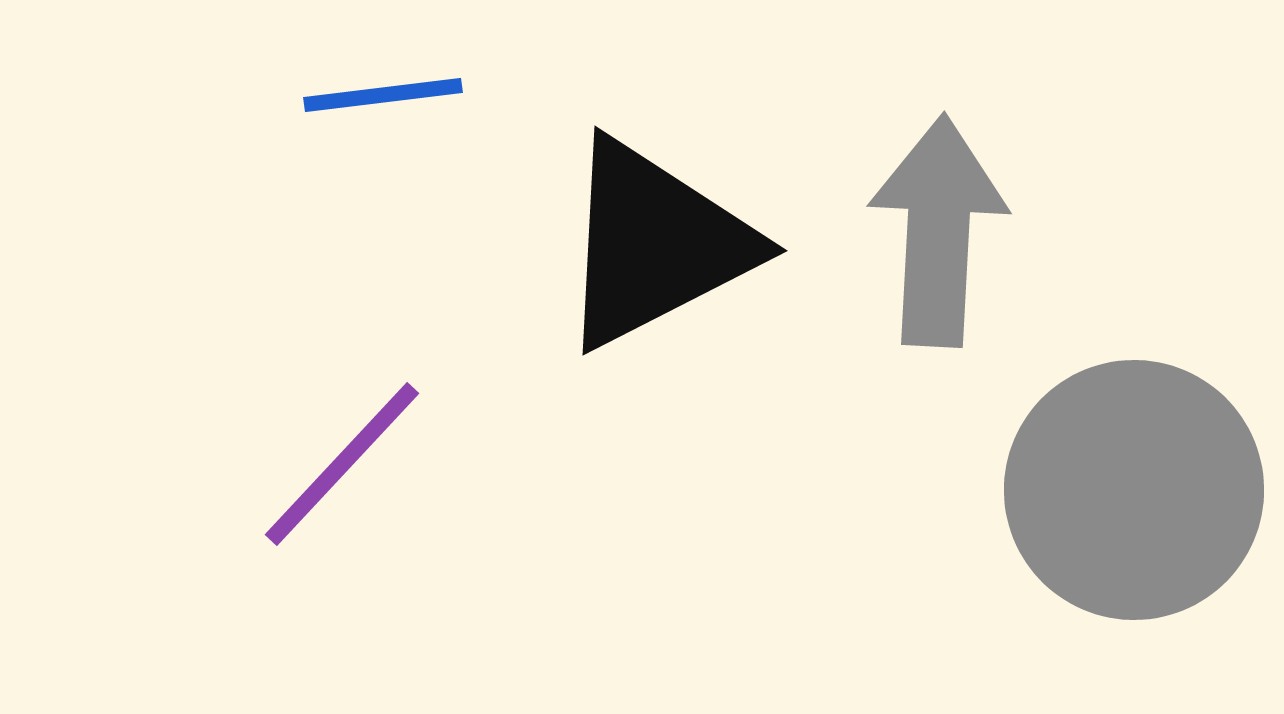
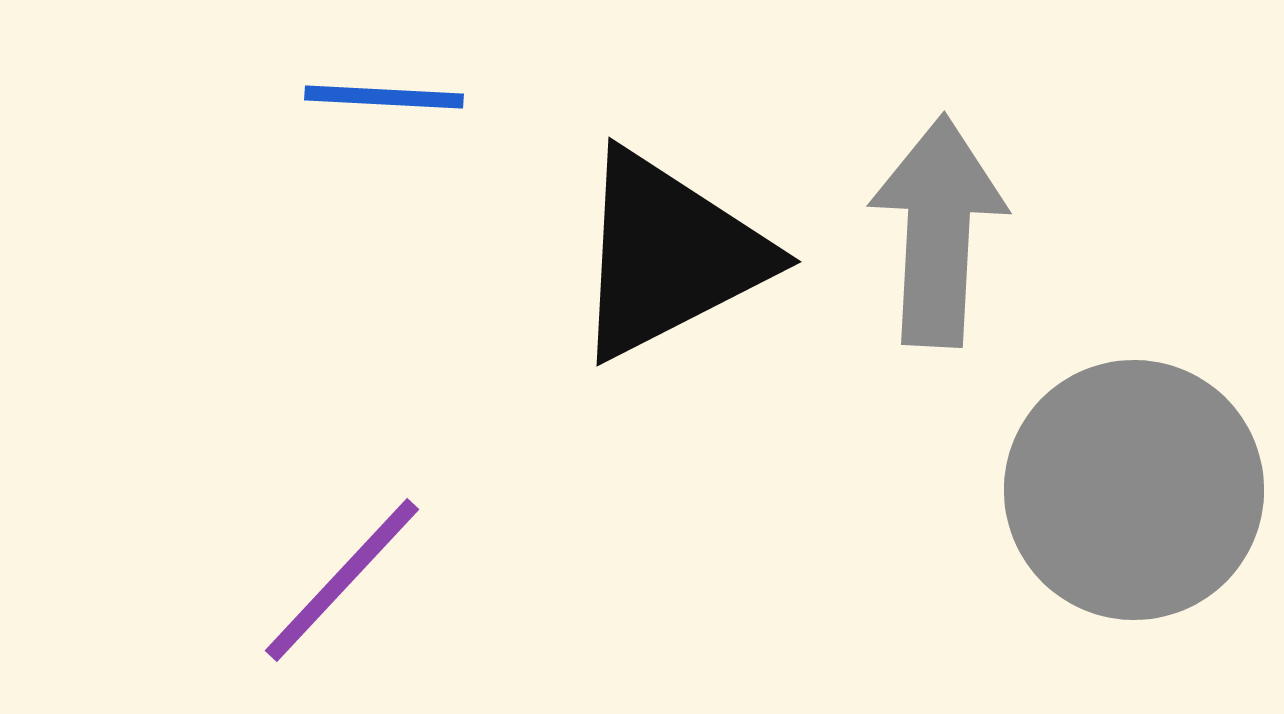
blue line: moved 1 px right, 2 px down; rotated 10 degrees clockwise
black triangle: moved 14 px right, 11 px down
purple line: moved 116 px down
